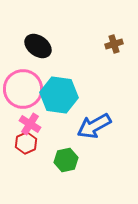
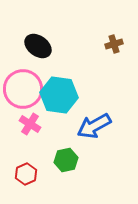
red hexagon: moved 31 px down
